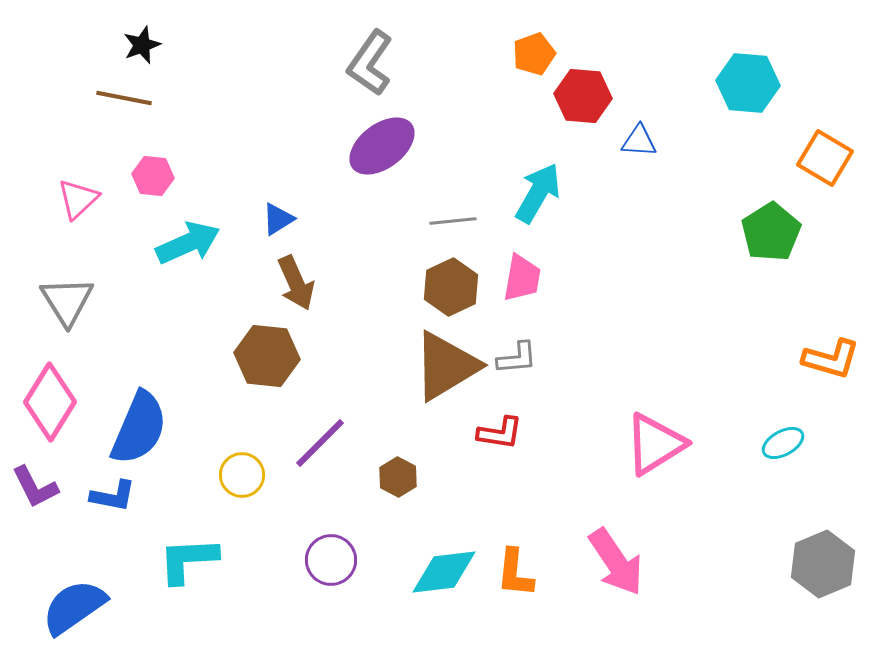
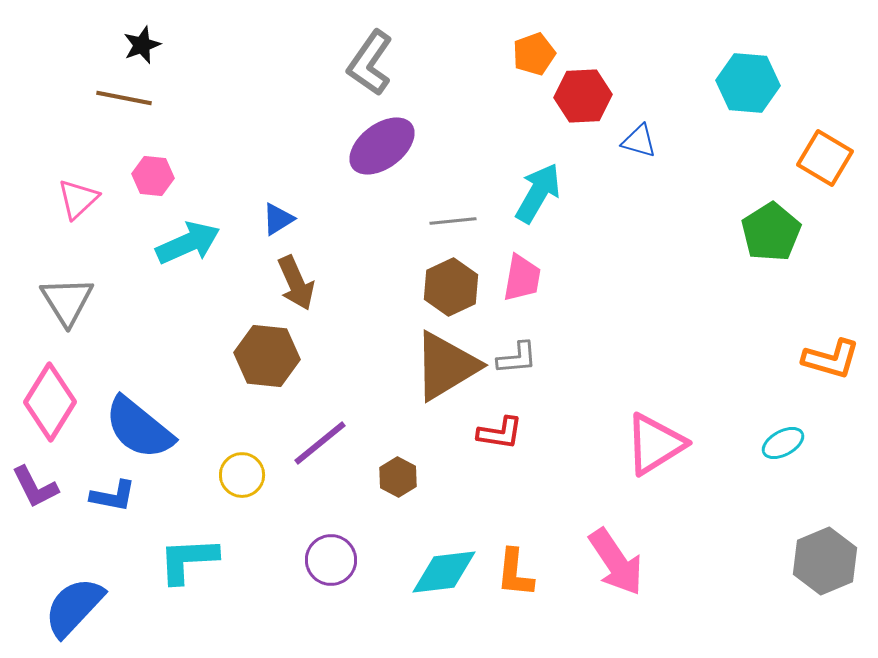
red hexagon at (583, 96): rotated 8 degrees counterclockwise
blue triangle at (639, 141): rotated 12 degrees clockwise
blue semicircle at (139, 428): rotated 106 degrees clockwise
purple line at (320, 443): rotated 6 degrees clockwise
gray hexagon at (823, 564): moved 2 px right, 3 px up
blue semicircle at (74, 607): rotated 12 degrees counterclockwise
